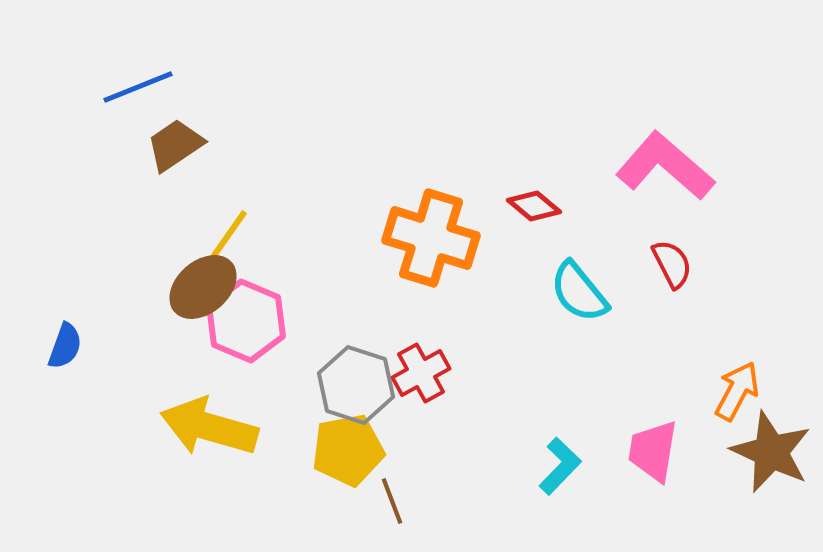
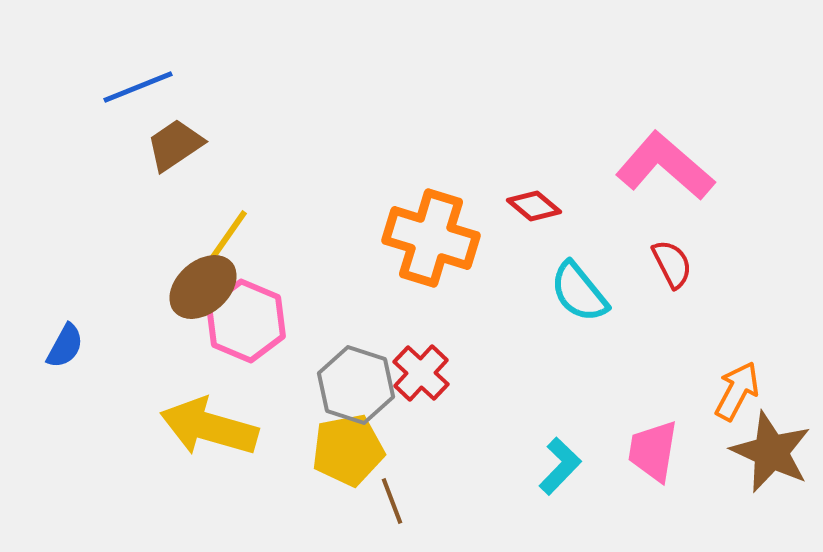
blue semicircle: rotated 9 degrees clockwise
red cross: rotated 18 degrees counterclockwise
